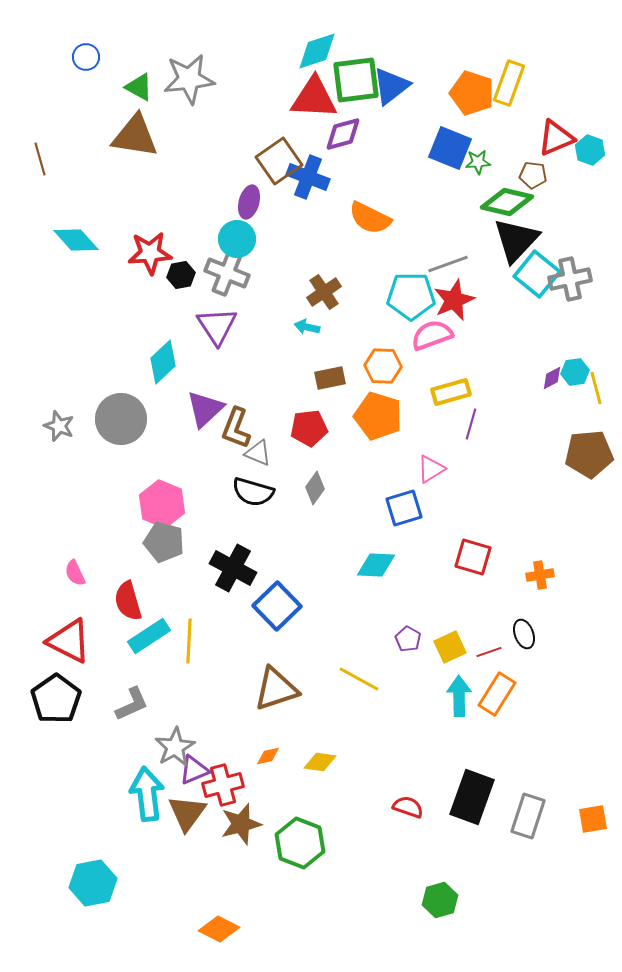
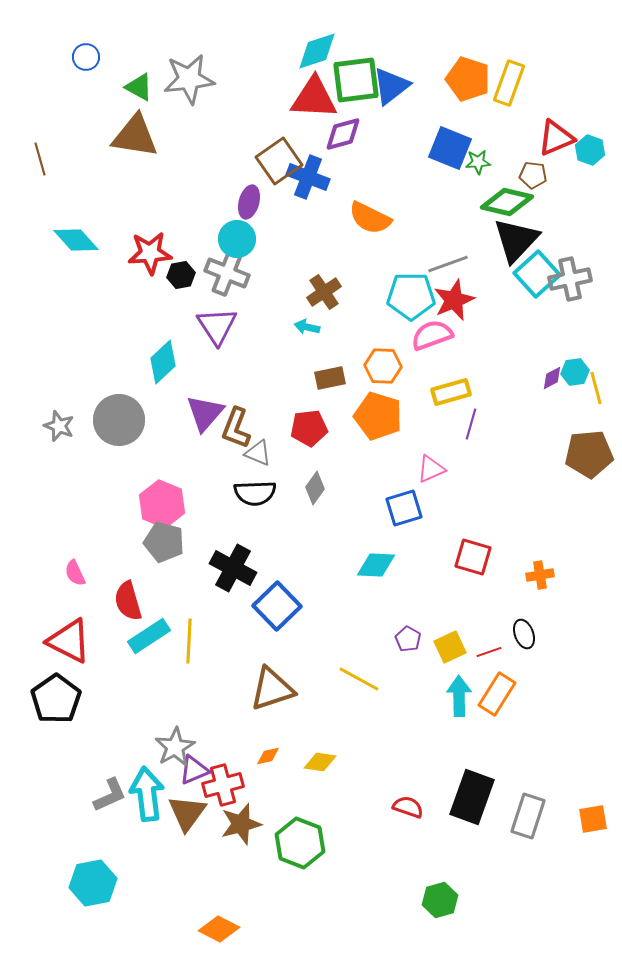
orange pentagon at (472, 93): moved 4 px left, 14 px up
cyan square at (537, 274): rotated 9 degrees clockwise
purple triangle at (205, 409): moved 4 px down; rotated 6 degrees counterclockwise
gray circle at (121, 419): moved 2 px left, 1 px down
pink triangle at (431, 469): rotated 8 degrees clockwise
black semicircle at (253, 492): moved 2 px right, 1 px down; rotated 18 degrees counterclockwise
brown triangle at (276, 689): moved 4 px left
gray L-shape at (132, 704): moved 22 px left, 91 px down
